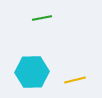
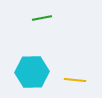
yellow line: rotated 20 degrees clockwise
